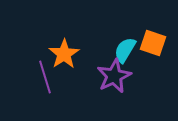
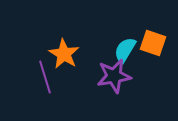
orange star: rotated 8 degrees counterclockwise
purple star: rotated 16 degrees clockwise
